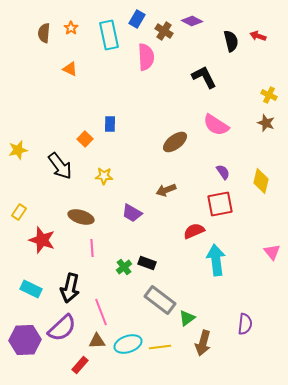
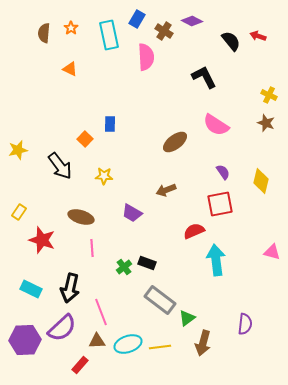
black semicircle at (231, 41): rotated 25 degrees counterclockwise
pink triangle at (272, 252): rotated 36 degrees counterclockwise
